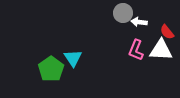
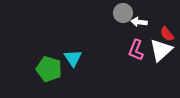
red semicircle: moved 2 px down
white triangle: rotated 45 degrees counterclockwise
green pentagon: moved 2 px left; rotated 20 degrees counterclockwise
